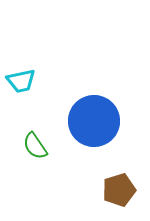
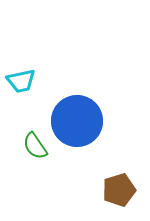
blue circle: moved 17 px left
